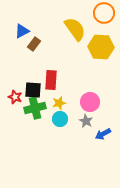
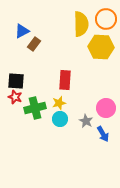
orange circle: moved 2 px right, 6 px down
yellow semicircle: moved 6 px right, 5 px up; rotated 35 degrees clockwise
red rectangle: moved 14 px right
black square: moved 17 px left, 9 px up
pink circle: moved 16 px right, 6 px down
blue arrow: rotated 91 degrees counterclockwise
